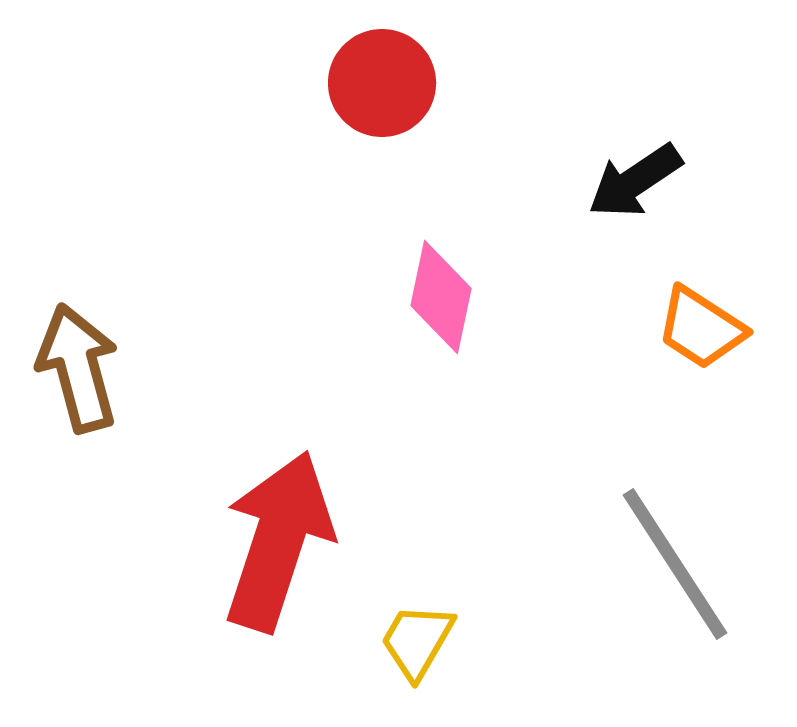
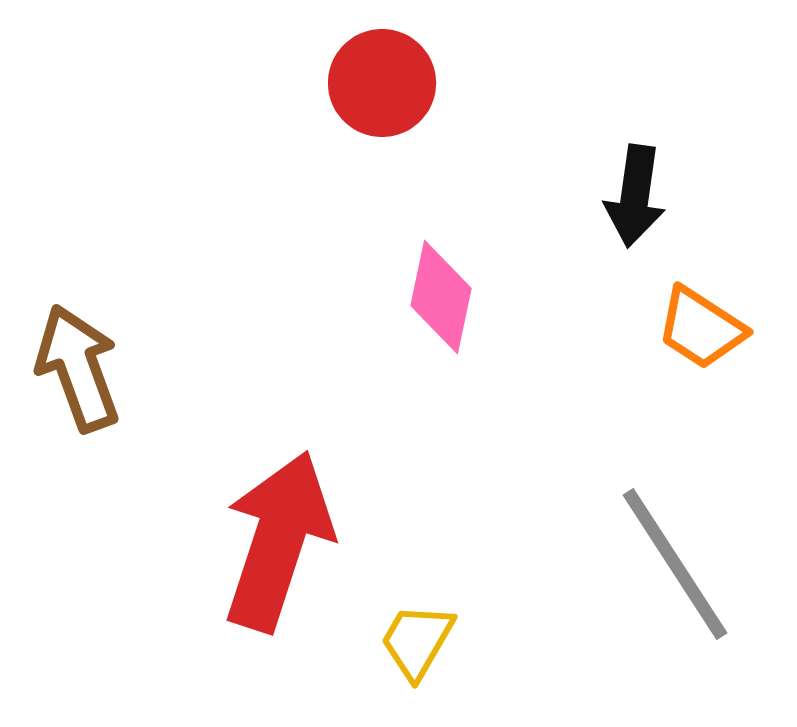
black arrow: moved 15 px down; rotated 48 degrees counterclockwise
brown arrow: rotated 5 degrees counterclockwise
